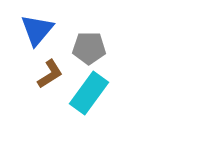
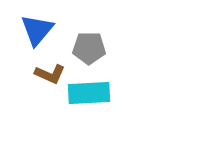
brown L-shape: rotated 56 degrees clockwise
cyan rectangle: rotated 51 degrees clockwise
